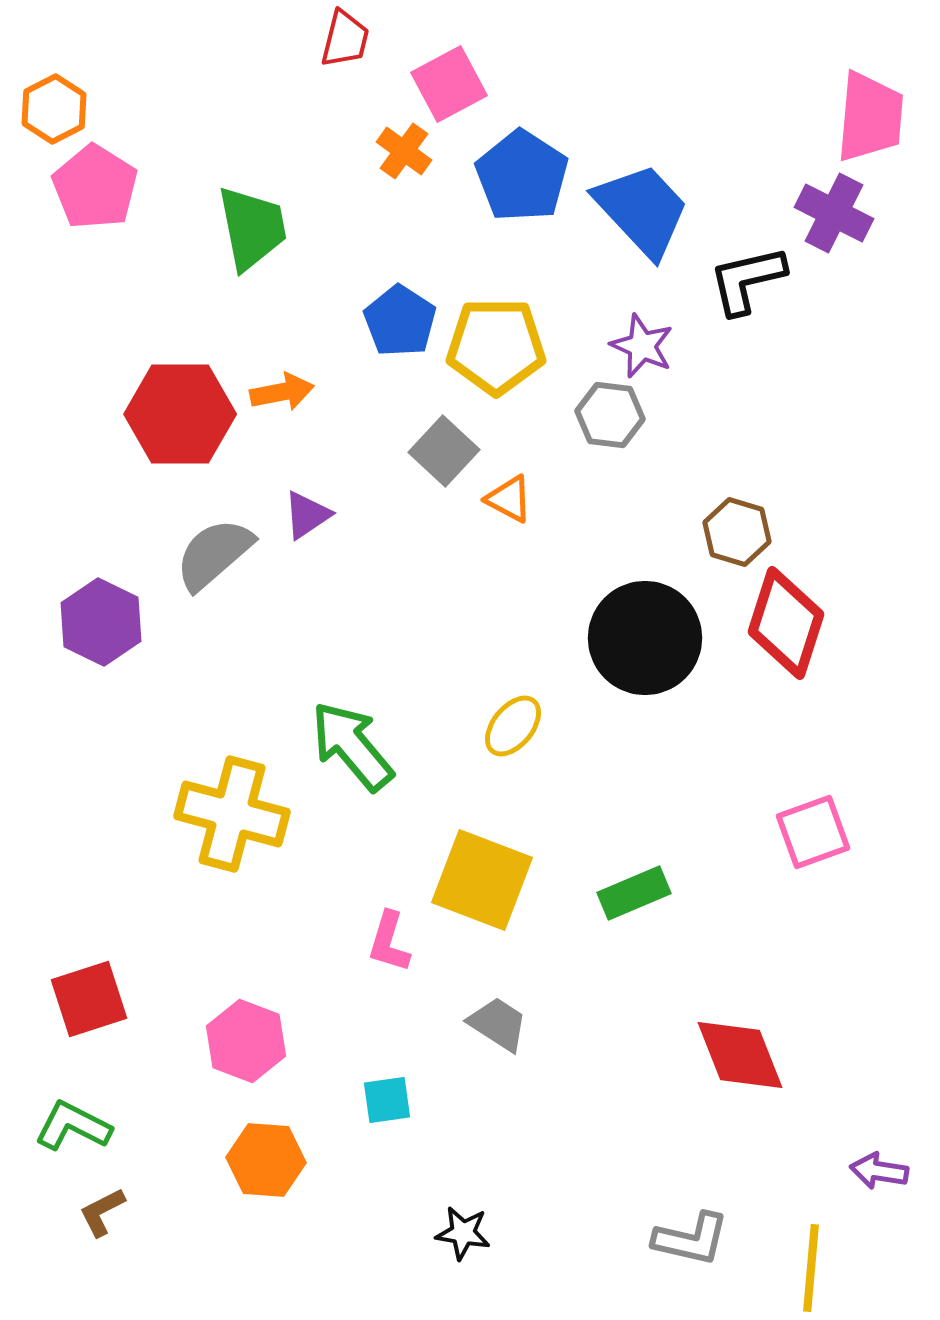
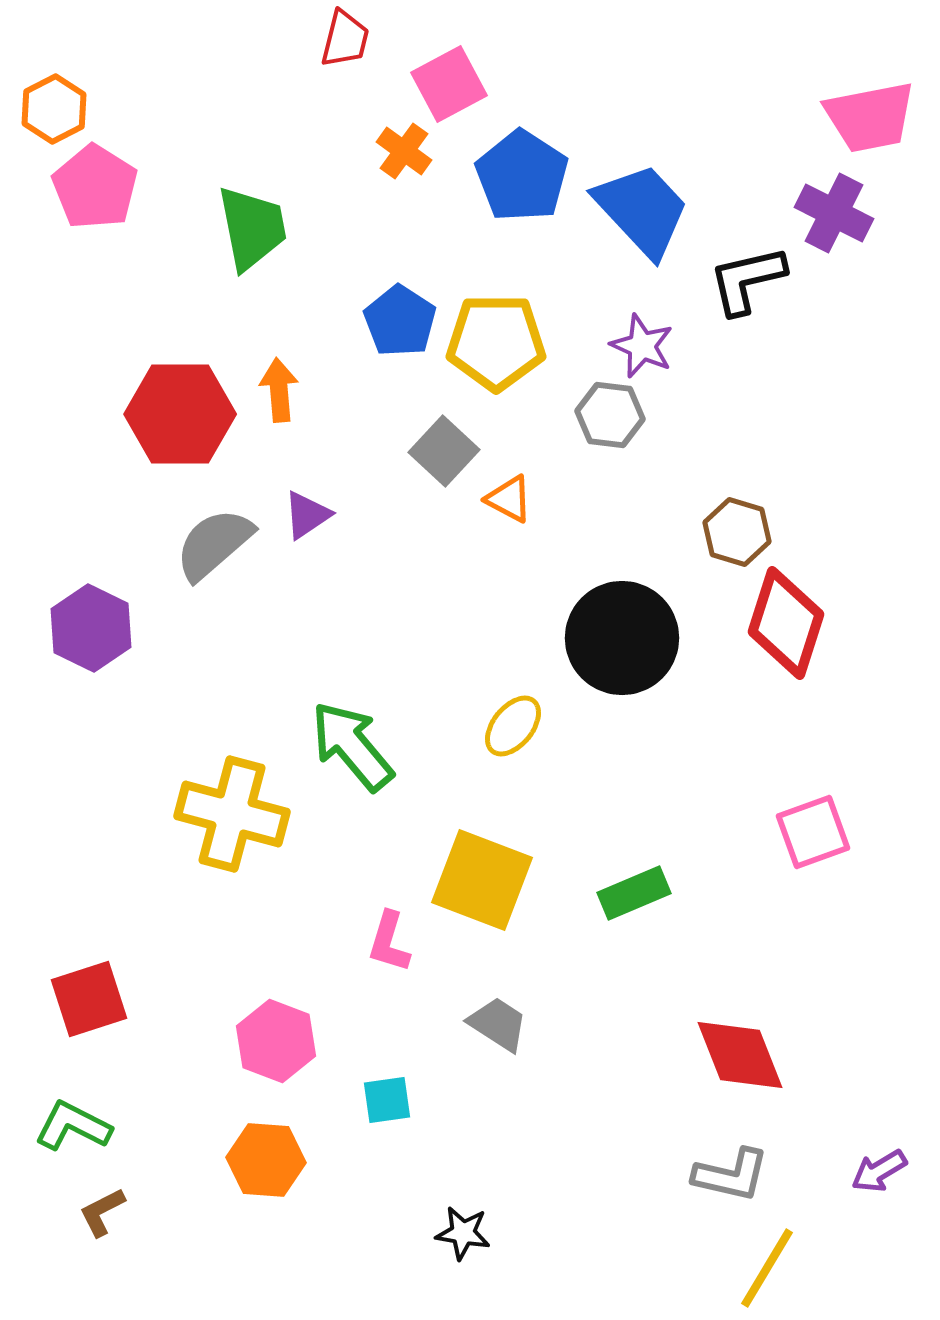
pink trapezoid at (870, 117): rotated 74 degrees clockwise
yellow pentagon at (496, 346): moved 4 px up
orange arrow at (282, 392): moved 3 px left, 2 px up; rotated 84 degrees counterclockwise
gray semicircle at (214, 554): moved 10 px up
purple hexagon at (101, 622): moved 10 px left, 6 px down
black circle at (645, 638): moved 23 px left
pink hexagon at (246, 1041): moved 30 px right
purple arrow at (879, 1171): rotated 40 degrees counterclockwise
gray L-shape at (691, 1239): moved 40 px right, 64 px up
yellow line at (811, 1268): moved 44 px left; rotated 26 degrees clockwise
